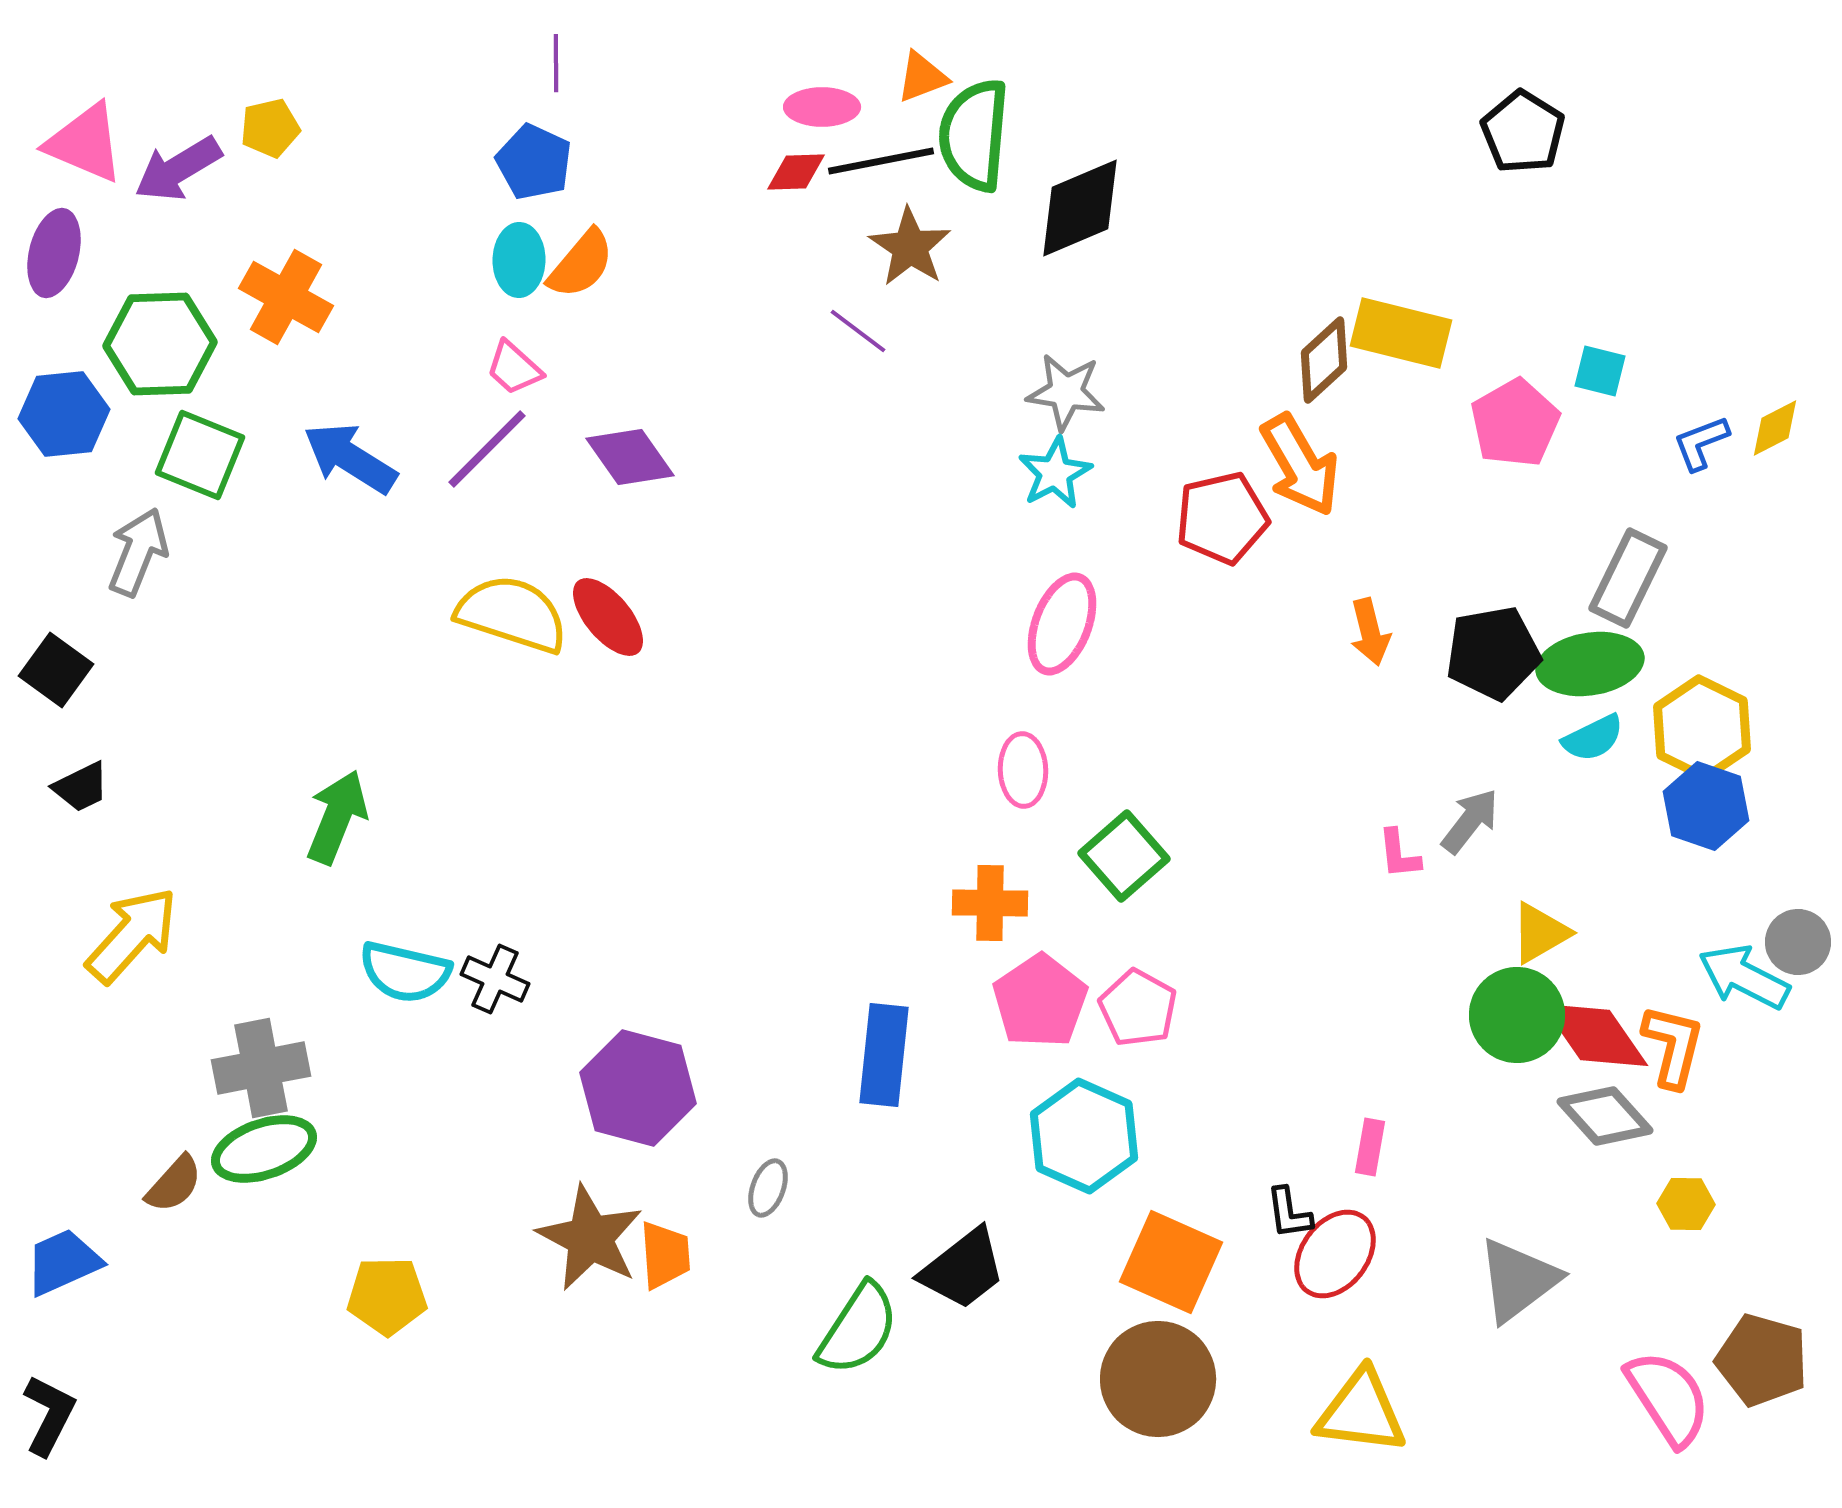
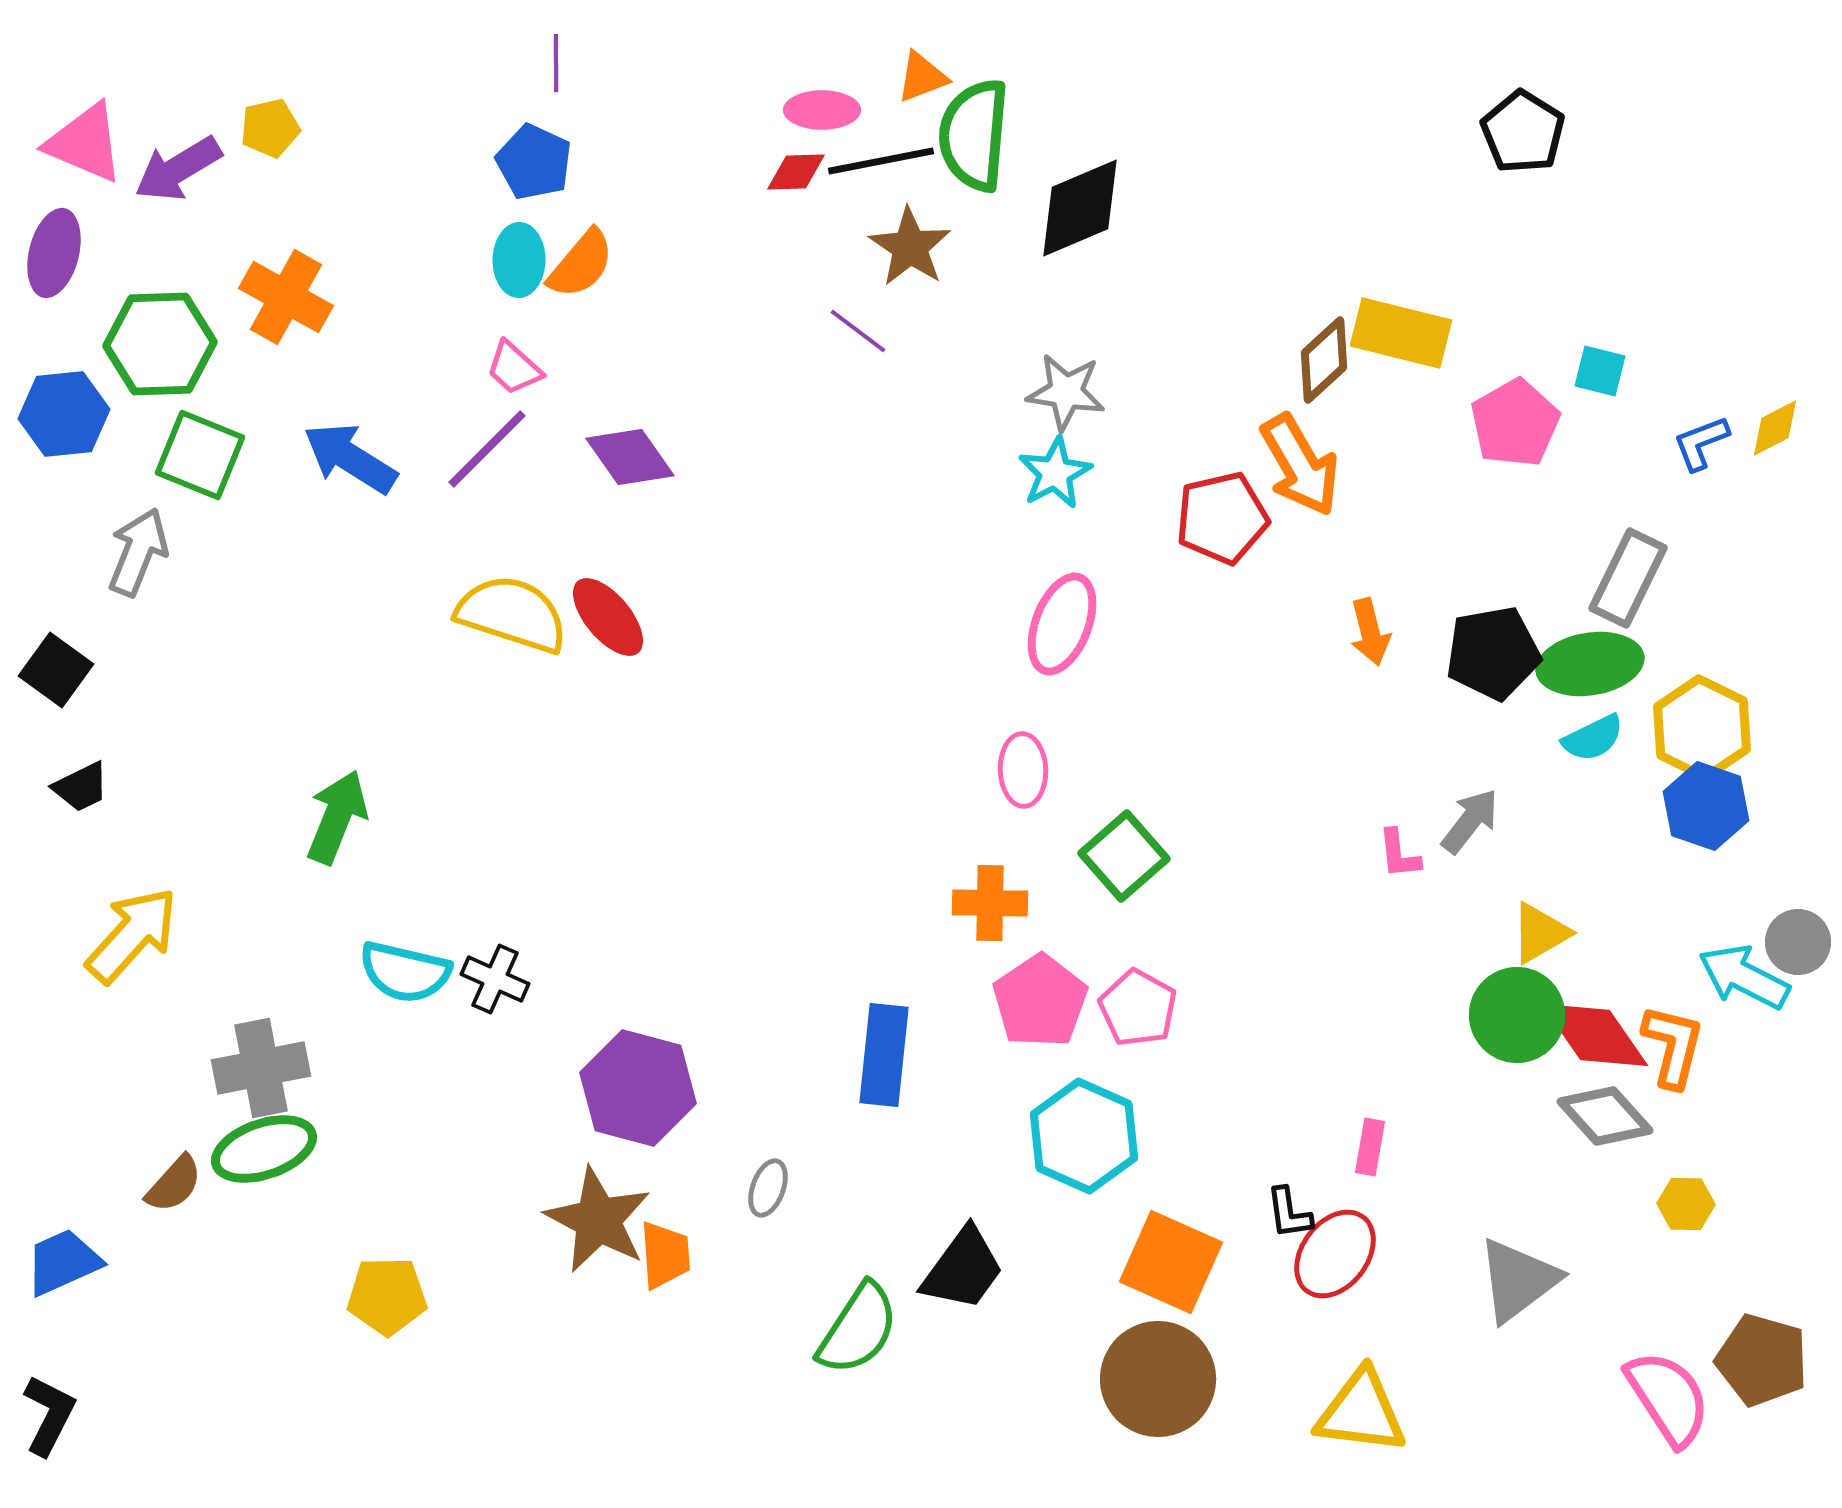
pink ellipse at (822, 107): moved 3 px down
brown star at (590, 1238): moved 8 px right, 18 px up
black trapezoid at (963, 1269): rotated 16 degrees counterclockwise
